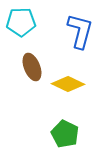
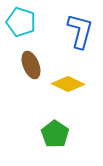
cyan pentagon: rotated 20 degrees clockwise
brown ellipse: moved 1 px left, 2 px up
green pentagon: moved 10 px left; rotated 8 degrees clockwise
